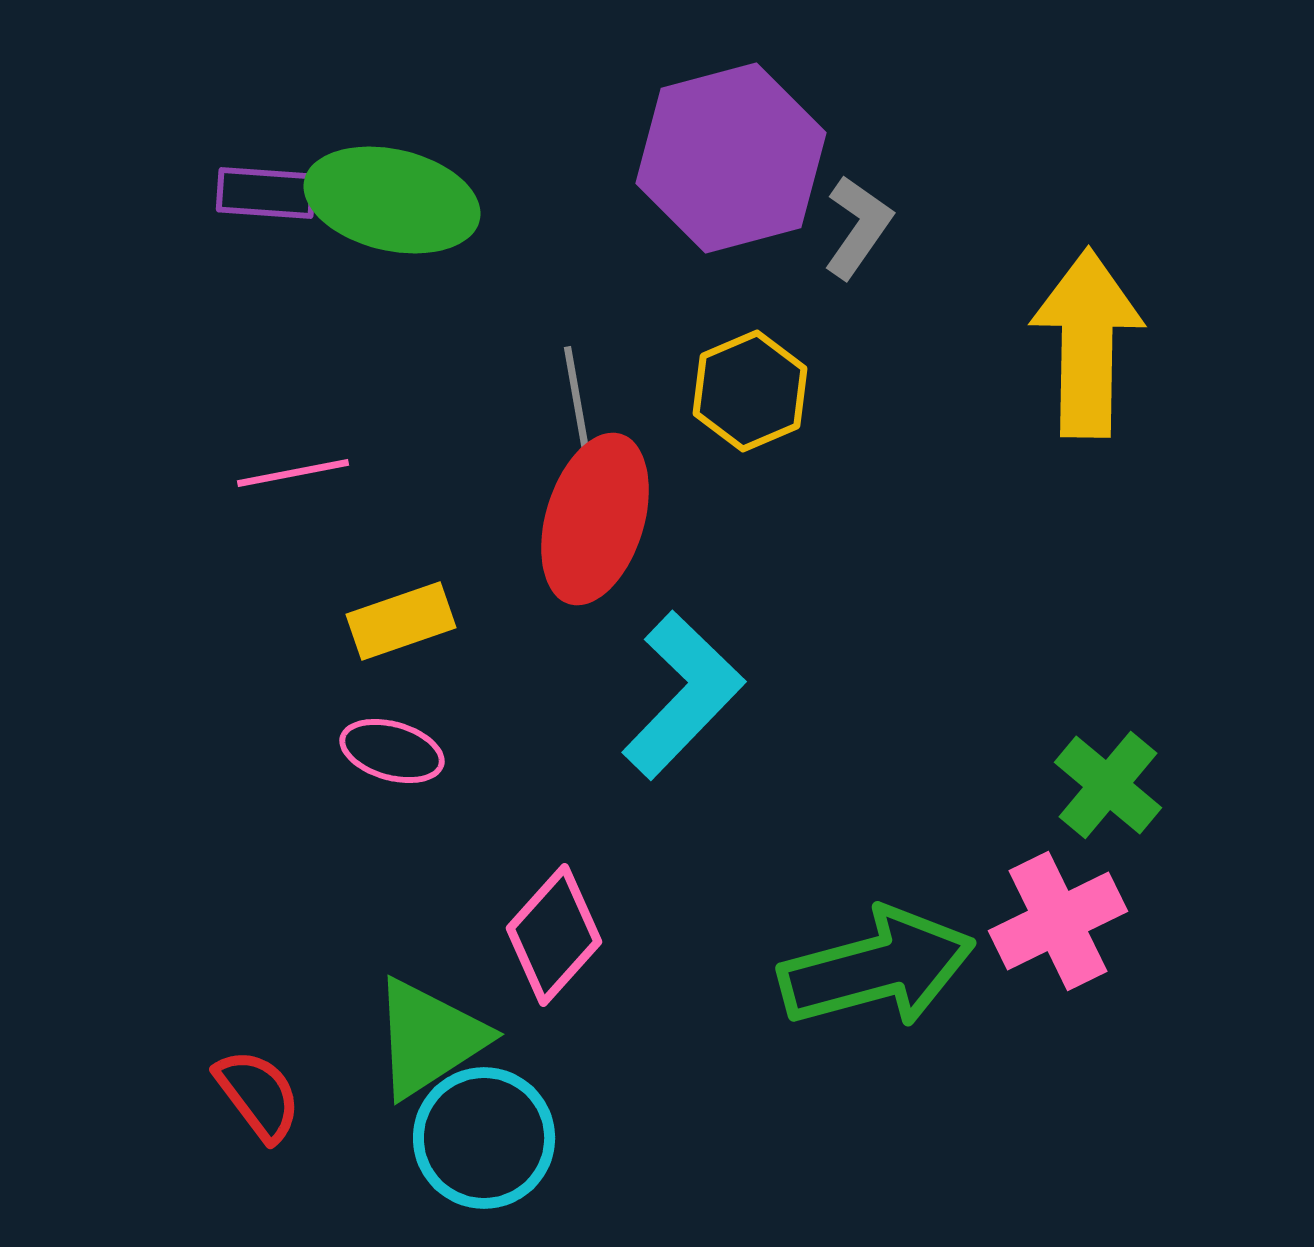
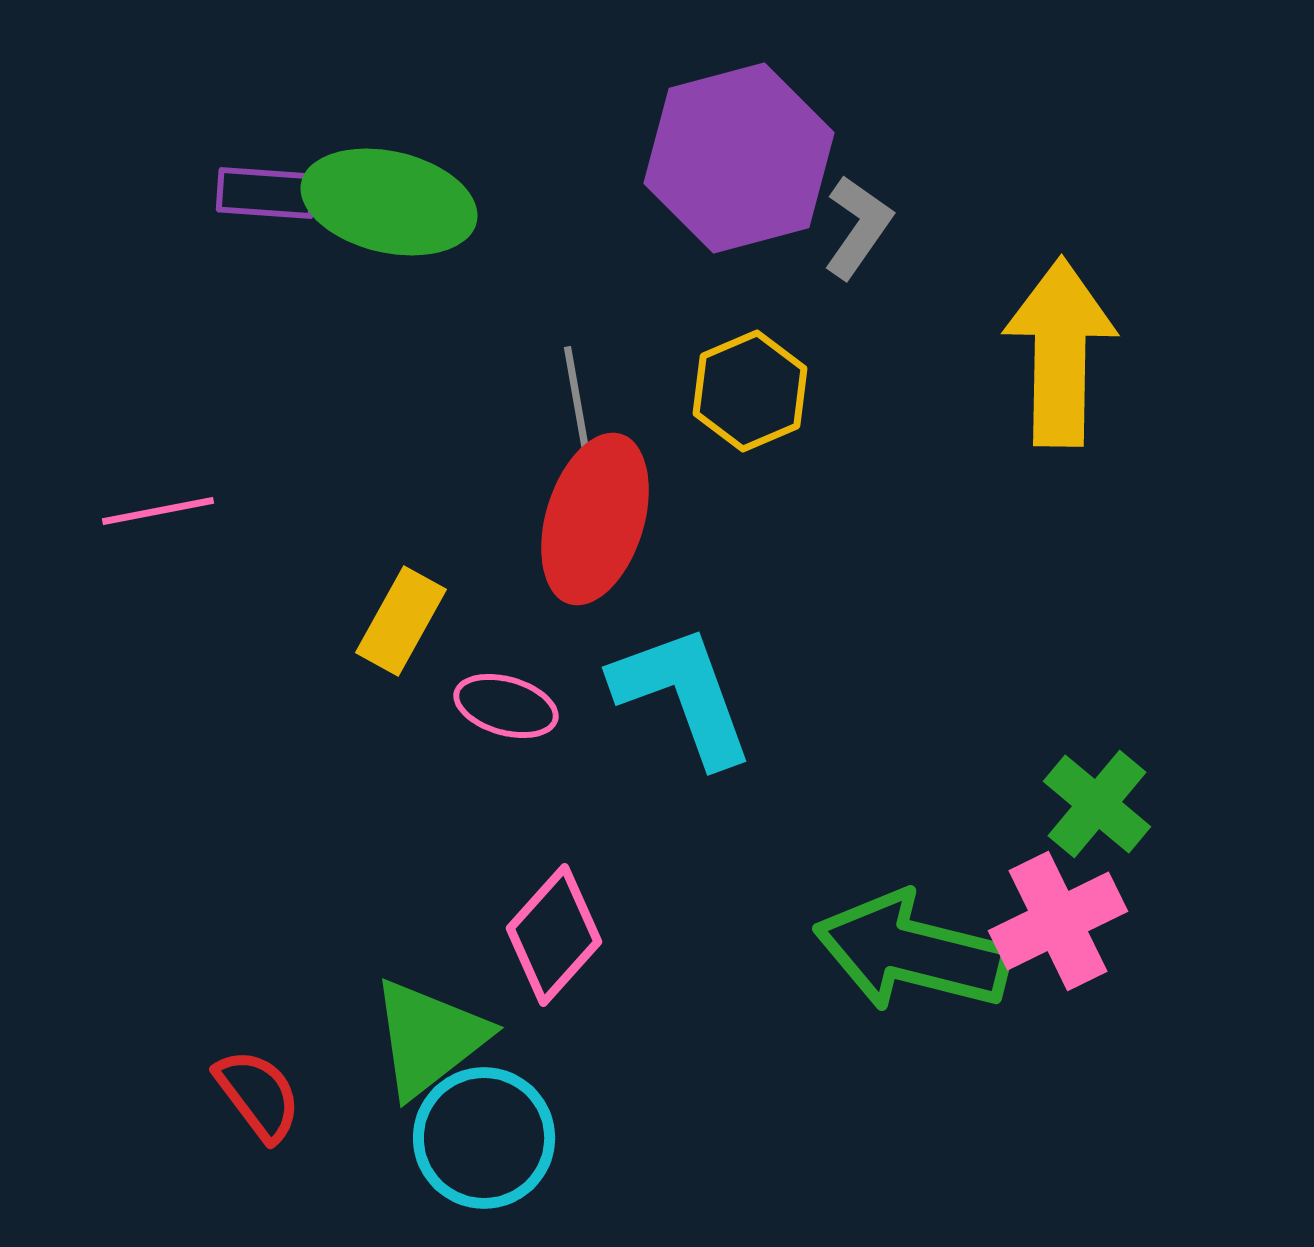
purple hexagon: moved 8 px right
green ellipse: moved 3 px left, 2 px down
yellow arrow: moved 27 px left, 9 px down
pink line: moved 135 px left, 38 px down
yellow rectangle: rotated 42 degrees counterclockwise
cyan L-shape: rotated 64 degrees counterclockwise
pink ellipse: moved 114 px right, 45 px up
green cross: moved 11 px left, 19 px down
green arrow: moved 35 px right, 16 px up; rotated 151 degrees counterclockwise
green triangle: rotated 5 degrees counterclockwise
